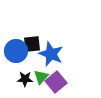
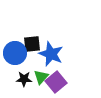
blue circle: moved 1 px left, 2 px down
black star: moved 1 px left
